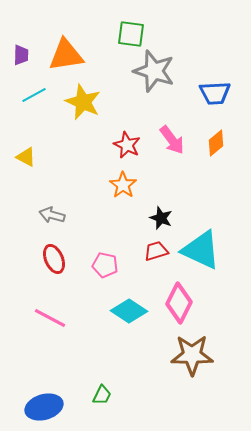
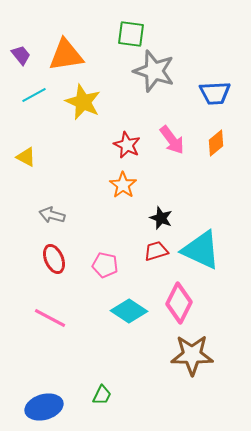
purple trapezoid: rotated 40 degrees counterclockwise
